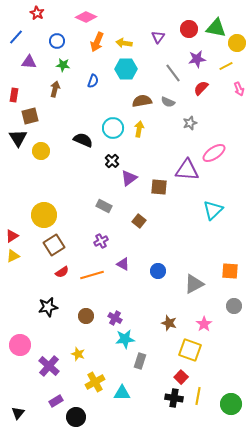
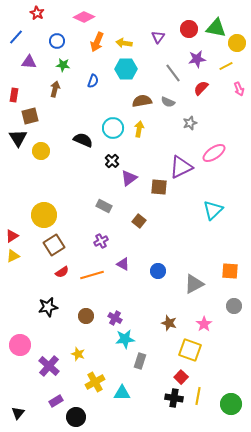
pink diamond at (86, 17): moved 2 px left
purple triangle at (187, 170): moved 6 px left, 3 px up; rotated 30 degrees counterclockwise
